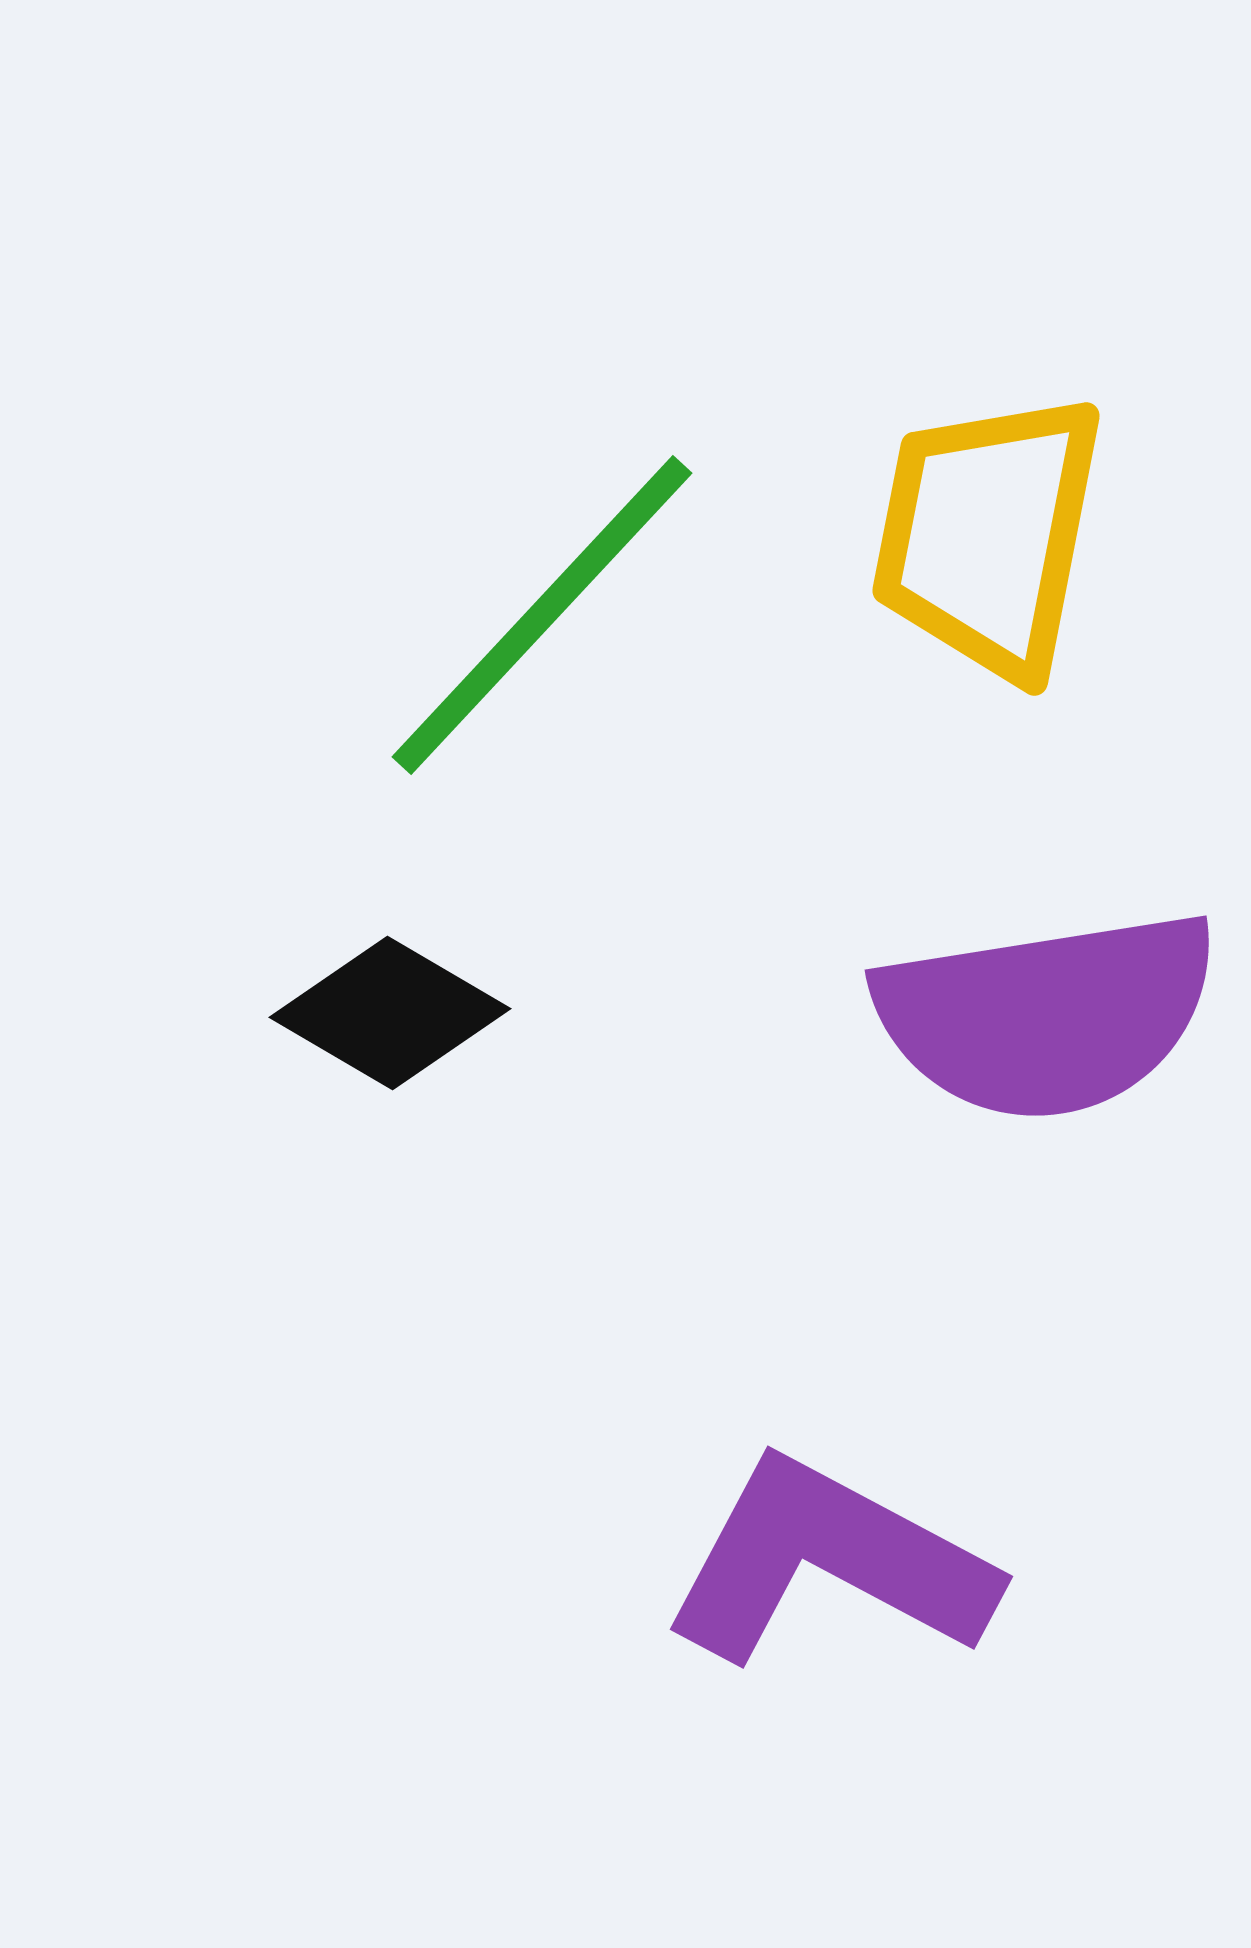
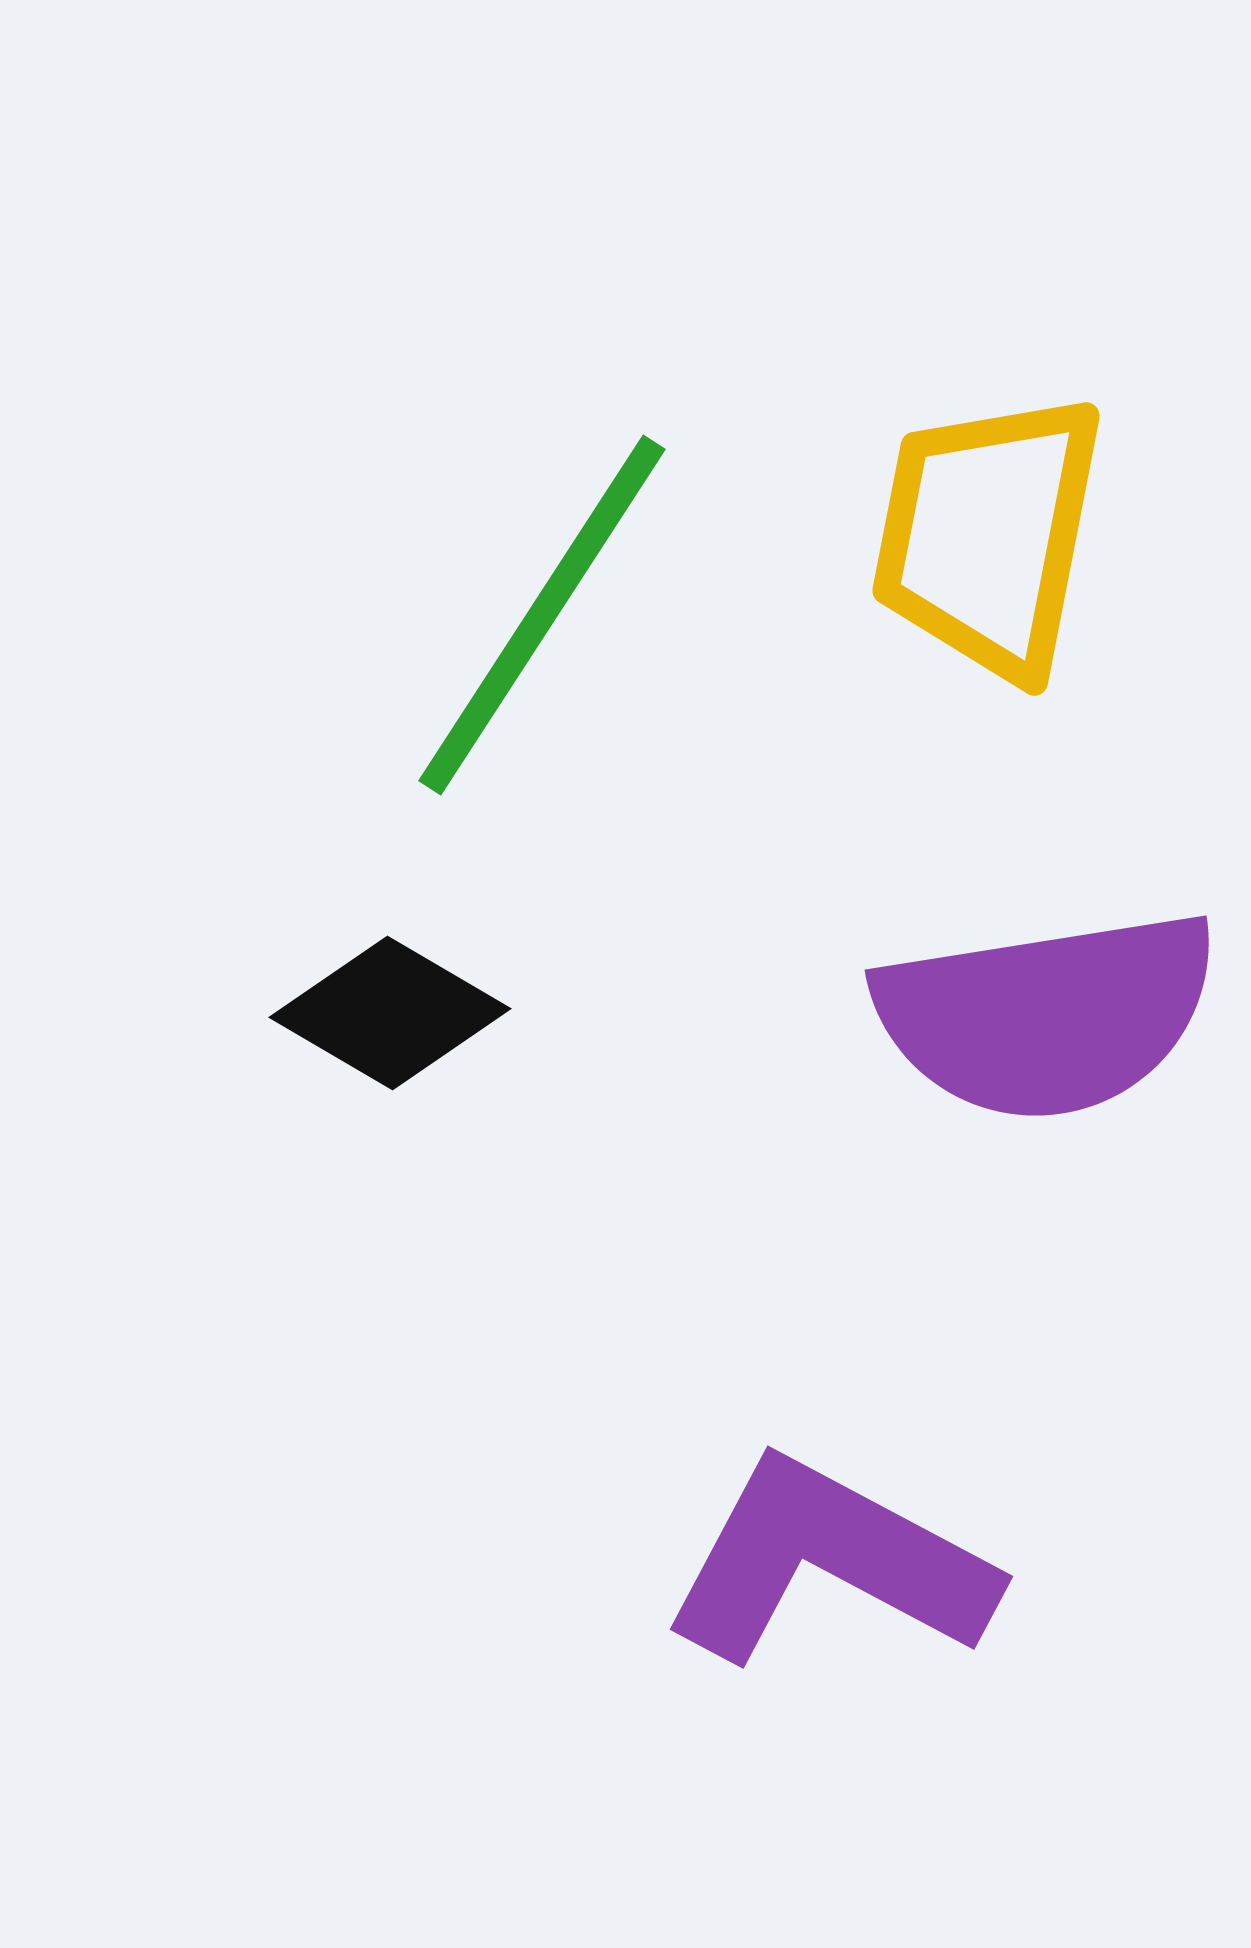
green line: rotated 10 degrees counterclockwise
